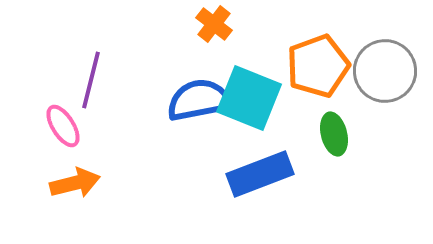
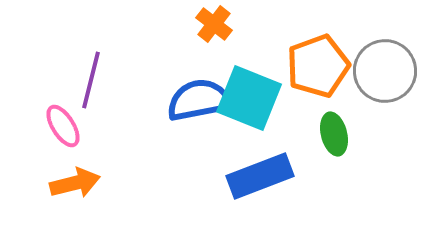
blue rectangle: moved 2 px down
